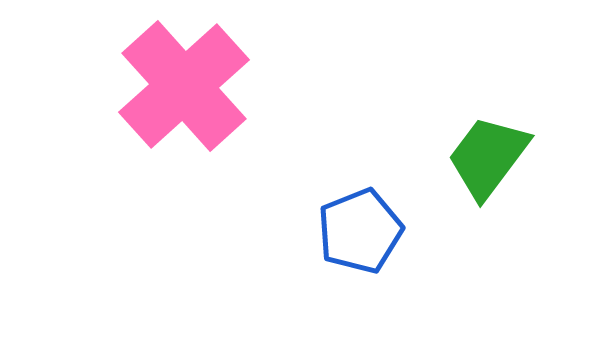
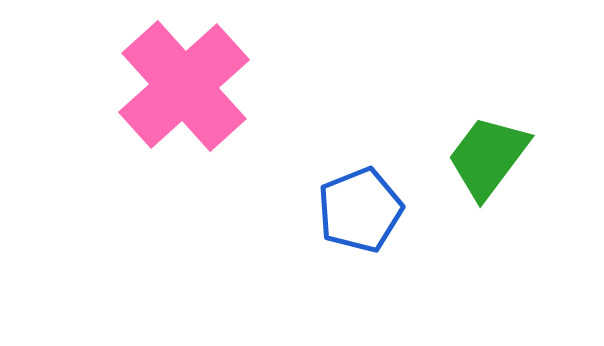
blue pentagon: moved 21 px up
